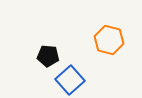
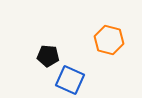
blue square: rotated 24 degrees counterclockwise
